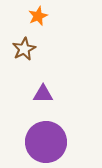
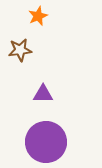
brown star: moved 4 px left, 1 px down; rotated 20 degrees clockwise
